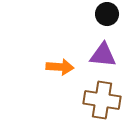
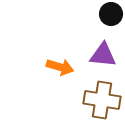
black circle: moved 4 px right
orange arrow: rotated 12 degrees clockwise
